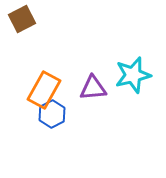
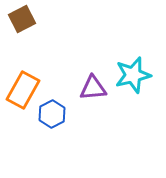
orange rectangle: moved 21 px left
